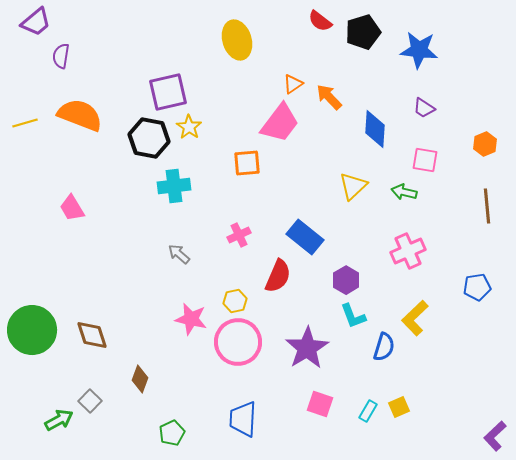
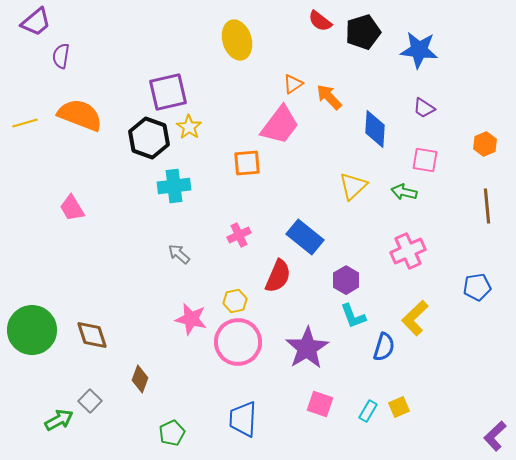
pink trapezoid at (280, 123): moved 2 px down
black hexagon at (149, 138): rotated 9 degrees clockwise
